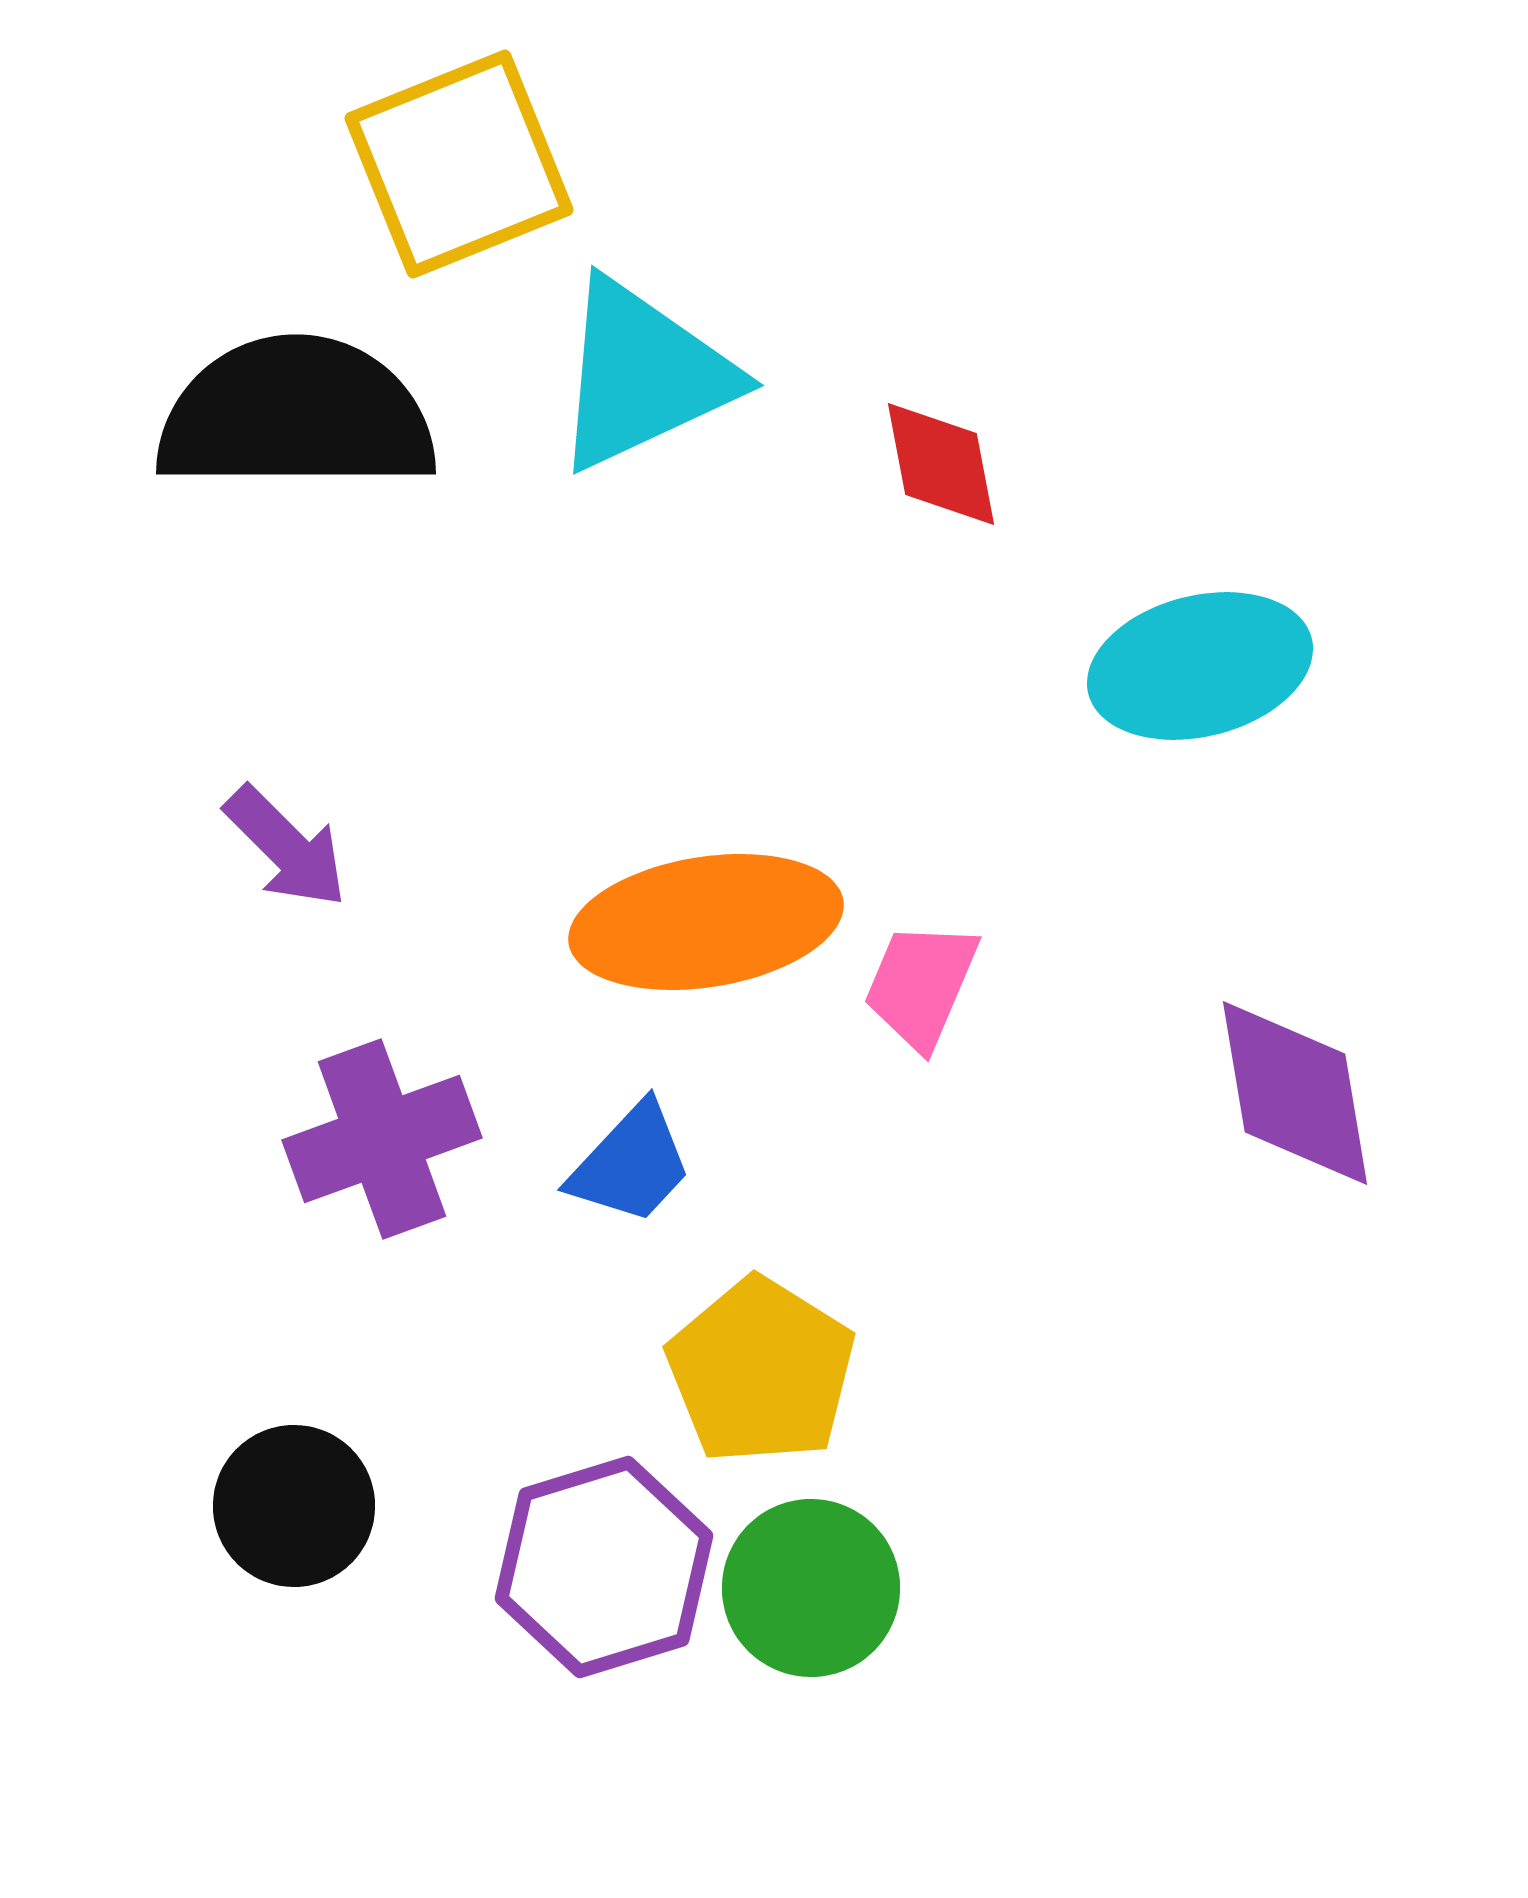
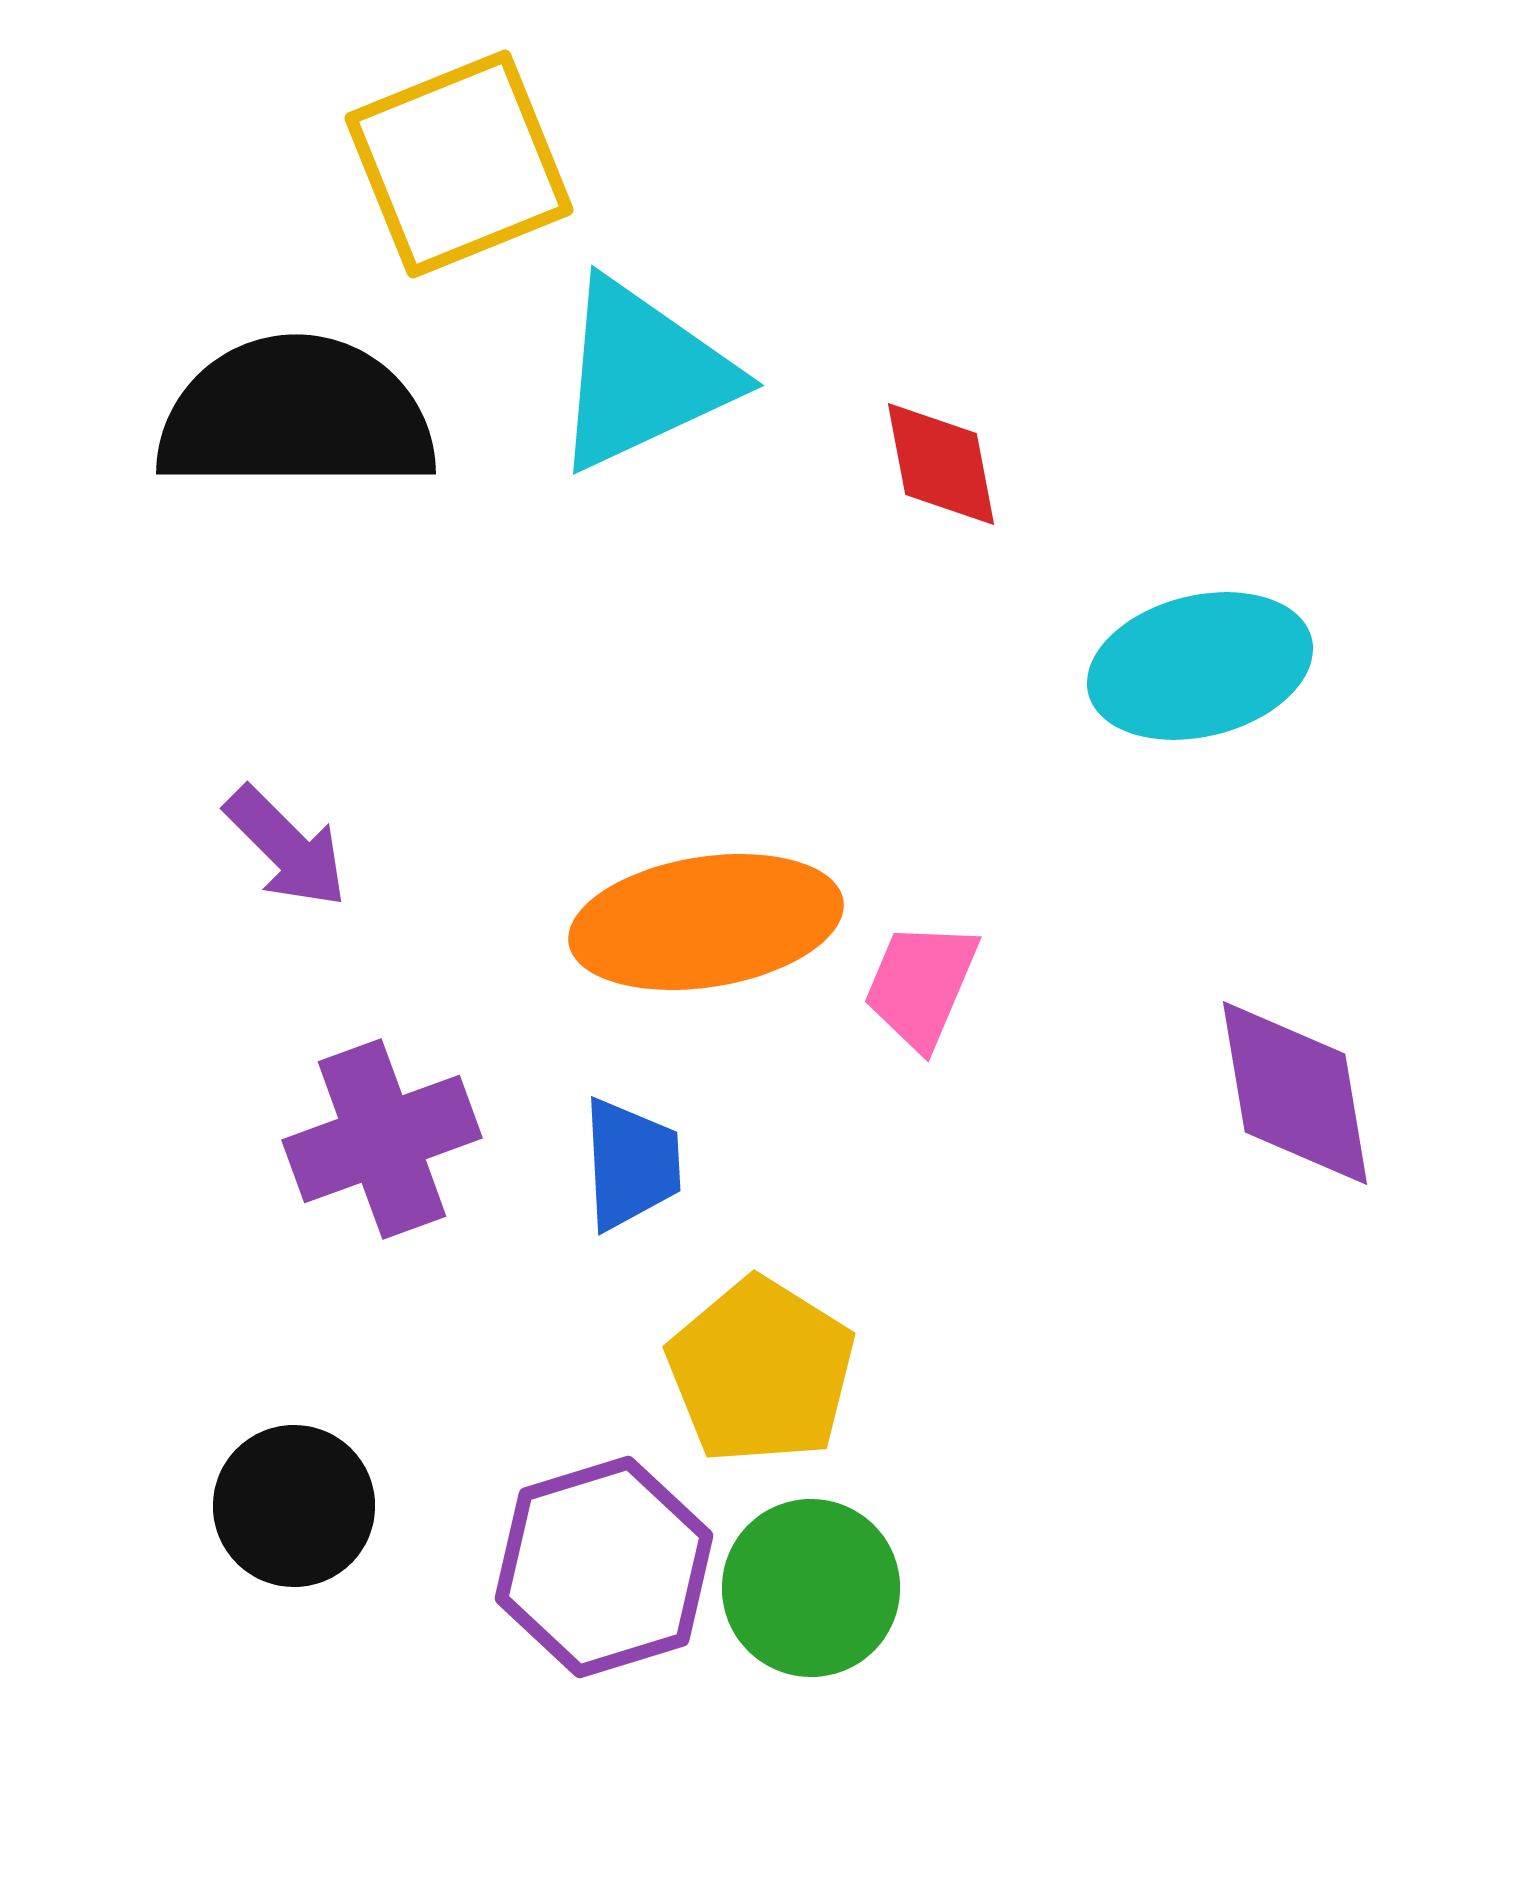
blue trapezoid: rotated 46 degrees counterclockwise
